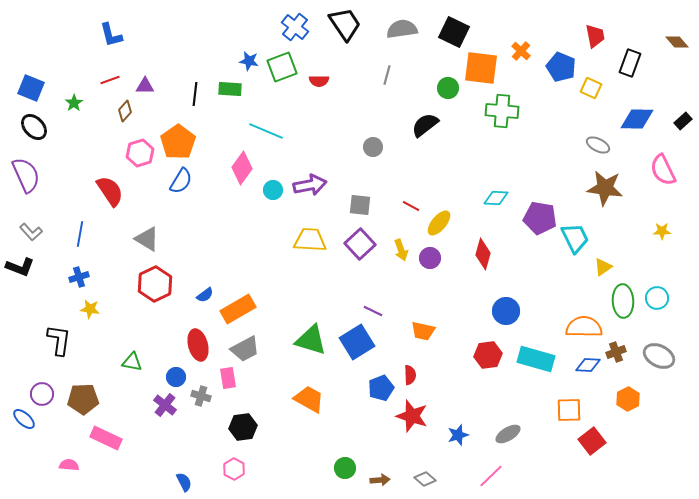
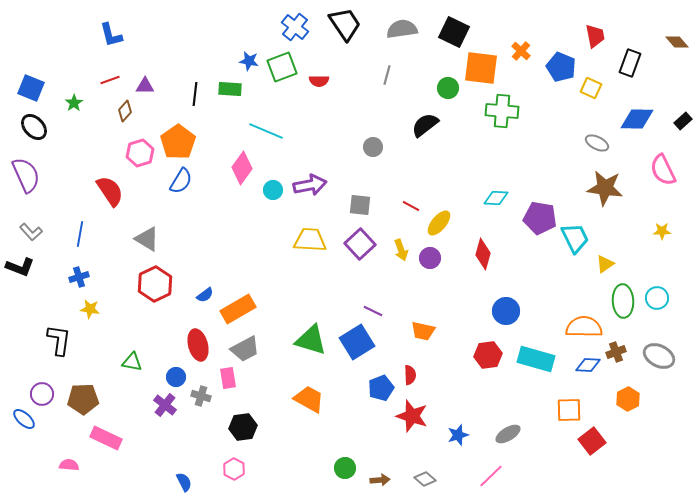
gray ellipse at (598, 145): moved 1 px left, 2 px up
yellow triangle at (603, 267): moved 2 px right, 3 px up
